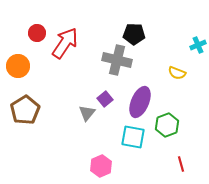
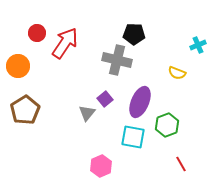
red line: rotated 14 degrees counterclockwise
